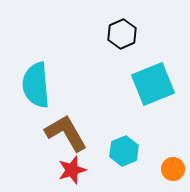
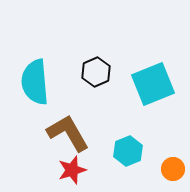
black hexagon: moved 26 px left, 38 px down
cyan semicircle: moved 1 px left, 3 px up
brown L-shape: moved 2 px right
cyan hexagon: moved 4 px right
